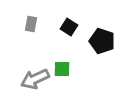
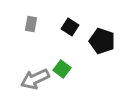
black square: moved 1 px right
green square: rotated 36 degrees clockwise
